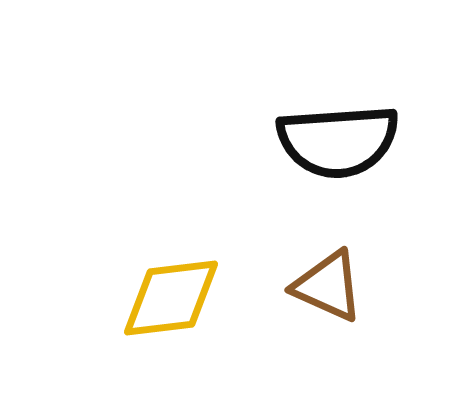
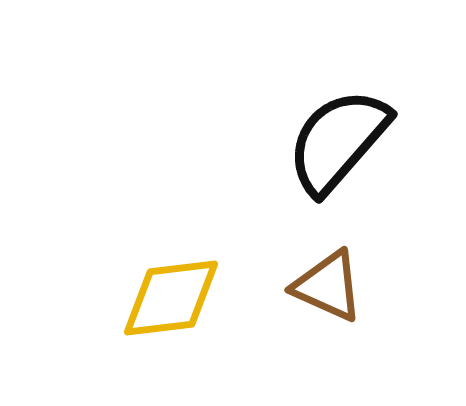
black semicircle: rotated 135 degrees clockwise
